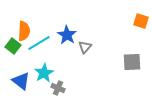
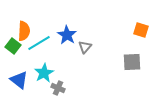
orange square: moved 9 px down
blue triangle: moved 2 px left, 1 px up
